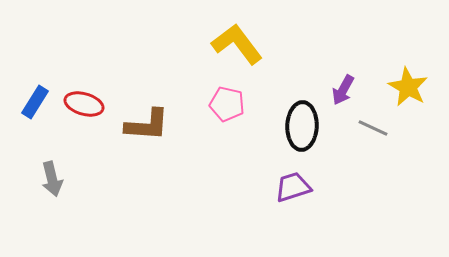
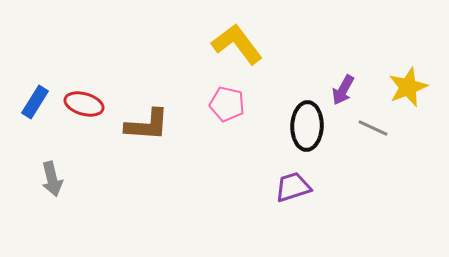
yellow star: rotated 21 degrees clockwise
black ellipse: moved 5 px right
